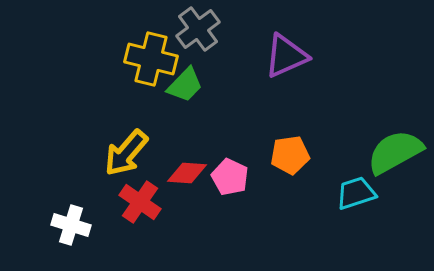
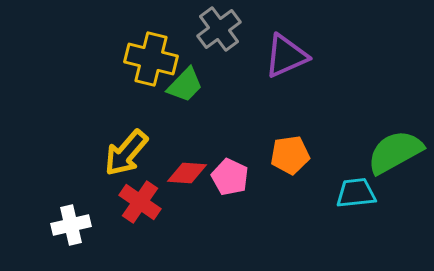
gray cross: moved 21 px right
cyan trapezoid: rotated 12 degrees clockwise
white cross: rotated 30 degrees counterclockwise
